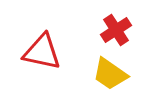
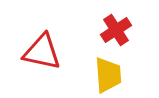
yellow trapezoid: moved 2 px left, 1 px down; rotated 129 degrees counterclockwise
